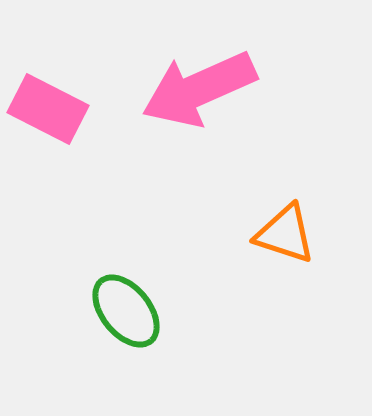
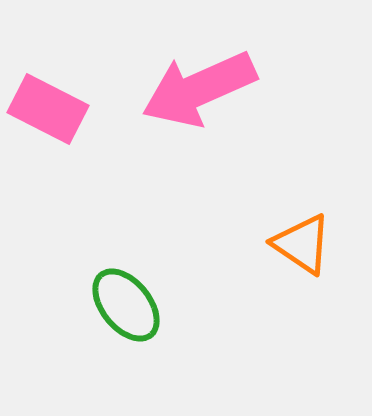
orange triangle: moved 17 px right, 10 px down; rotated 16 degrees clockwise
green ellipse: moved 6 px up
